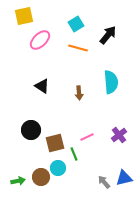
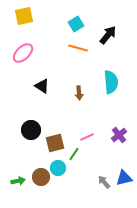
pink ellipse: moved 17 px left, 13 px down
green line: rotated 56 degrees clockwise
